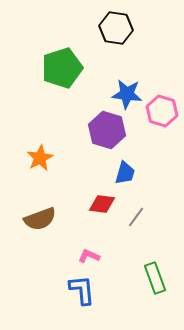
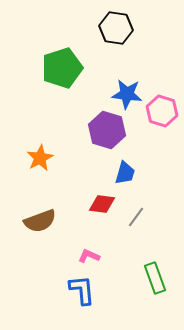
brown semicircle: moved 2 px down
